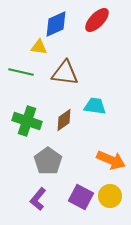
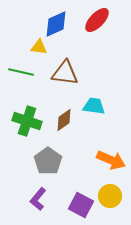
cyan trapezoid: moved 1 px left
purple square: moved 8 px down
